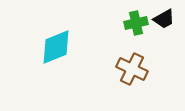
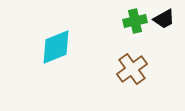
green cross: moved 1 px left, 2 px up
brown cross: rotated 28 degrees clockwise
